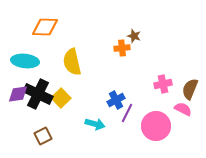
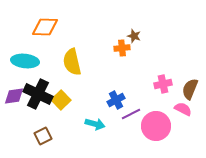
purple diamond: moved 4 px left, 2 px down
yellow square: moved 2 px down
purple line: moved 4 px right, 1 px down; rotated 36 degrees clockwise
